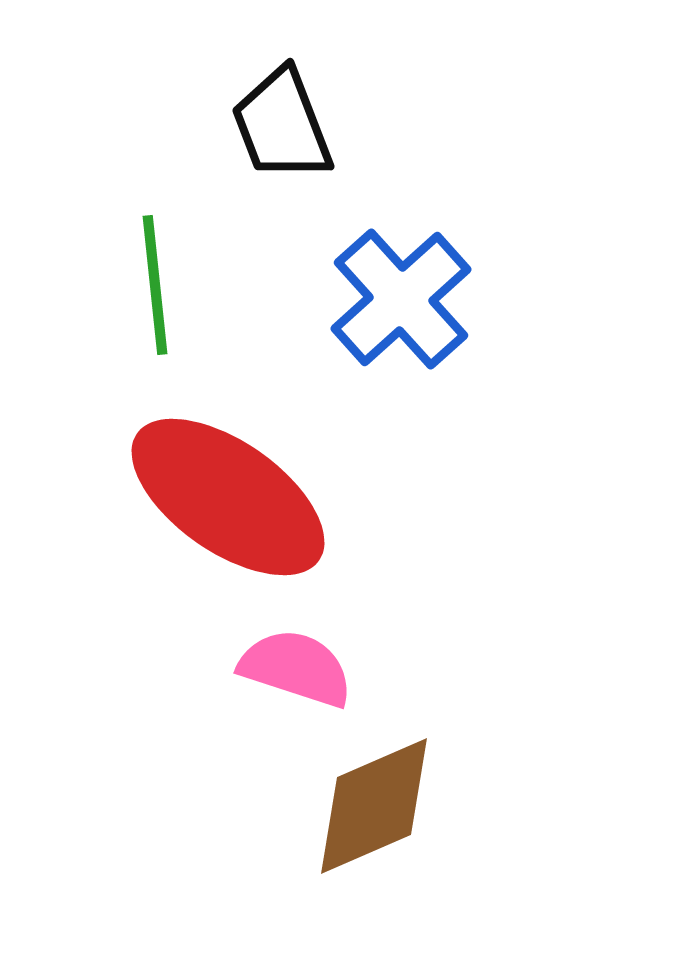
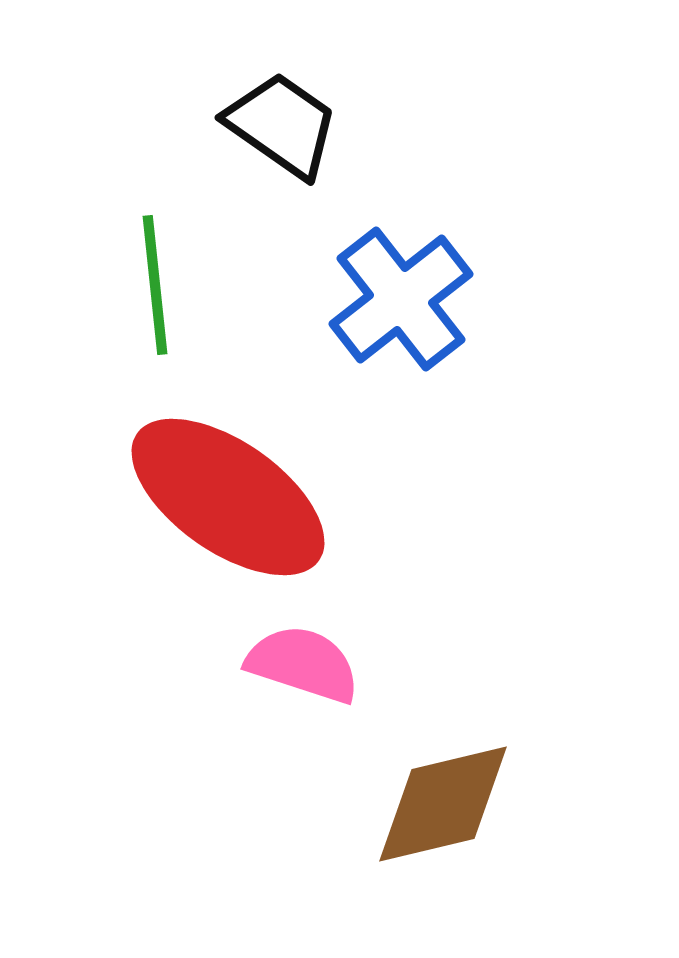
black trapezoid: rotated 146 degrees clockwise
blue cross: rotated 4 degrees clockwise
pink semicircle: moved 7 px right, 4 px up
brown diamond: moved 69 px right, 2 px up; rotated 10 degrees clockwise
